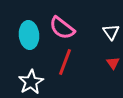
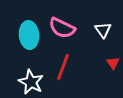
pink semicircle: rotated 12 degrees counterclockwise
white triangle: moved 8 px left, 2 px up
red line: moved 2 px left, 5 px down
white star: rotated 15 degrees counterclockwise
